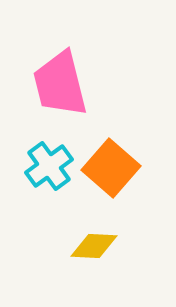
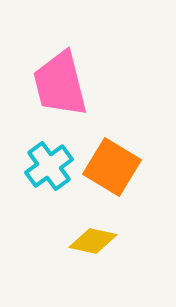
orange square: moved 1 px right, 1 px up; rotated 10 degrees counterclockwise
yellow diamond: moved 1 px left, 5 px up; rotated 9 degrees clockwise
